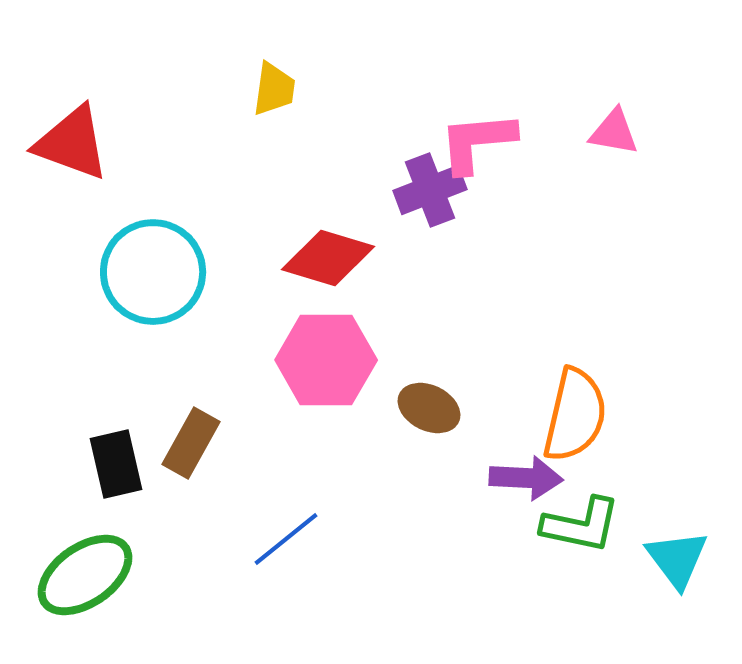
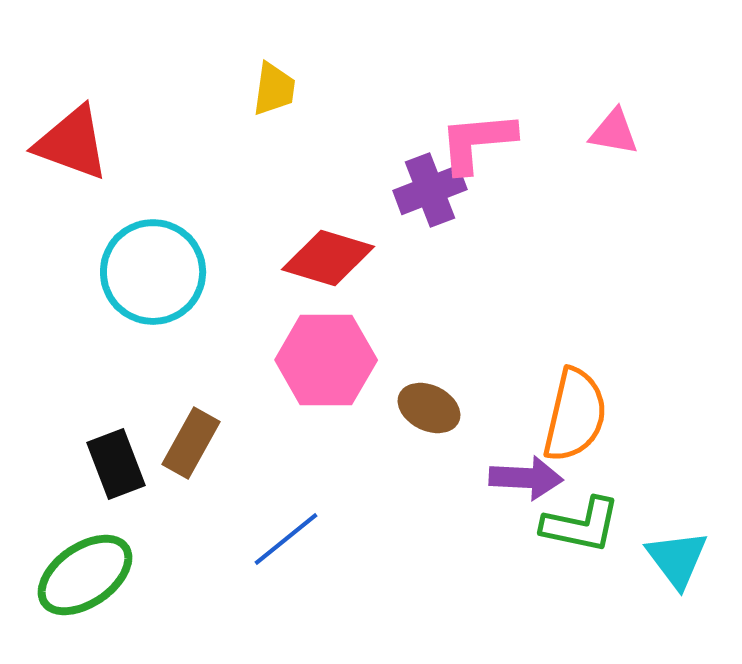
black rectangle: rotated 8 degrees counterclockwise
